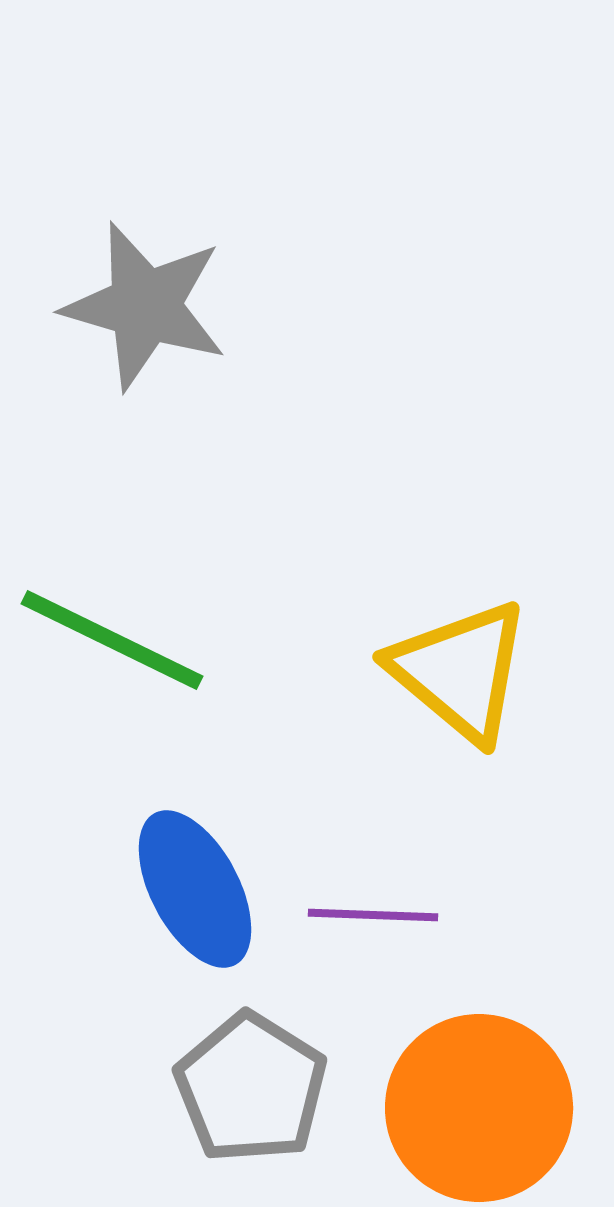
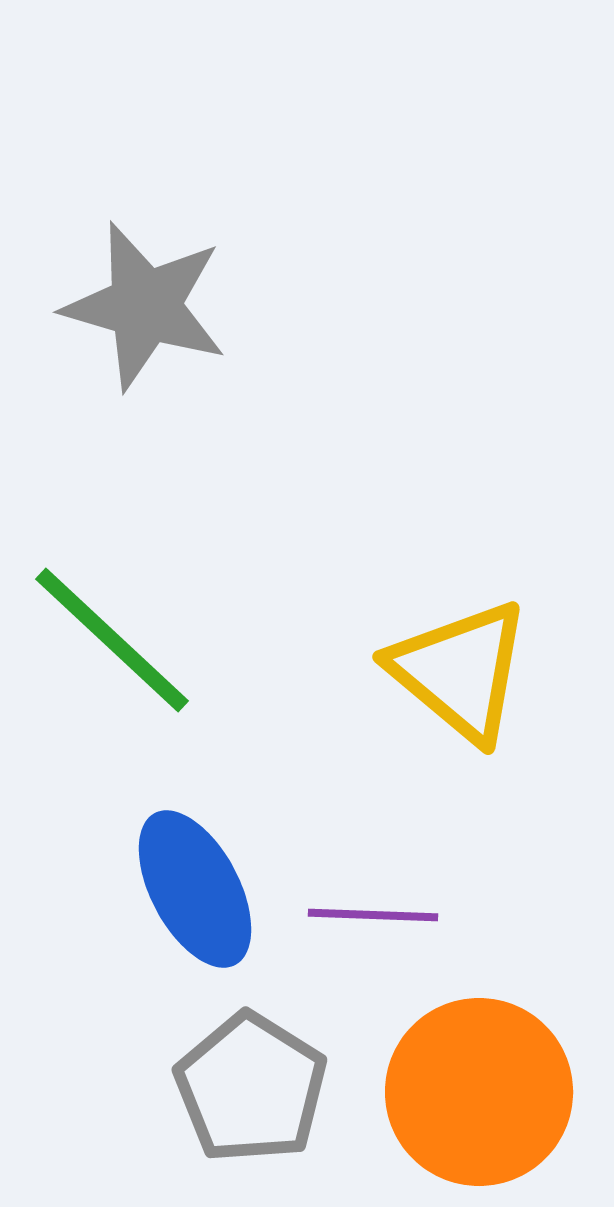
green line: rotated 17 degrees clockwise
orange circle: moved 16 px up
